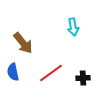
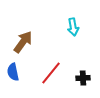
brown arrow: moved 1 px up; rotated 105 degrees counterclockwise
red line: rotated 15 degrees counterclockwise
